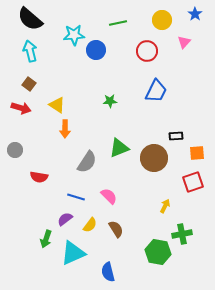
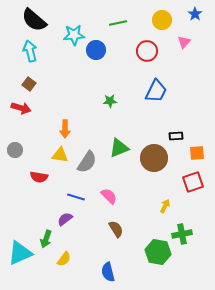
black semicircle: moved 4 px right, 1 px down
yellow triangle: moved 3 px right, 50 px down; rotated 24 degrees counterclockwise
yellow semicircle: moved 26 px left, 34 px down
cyan triangle: moved 53 px left
